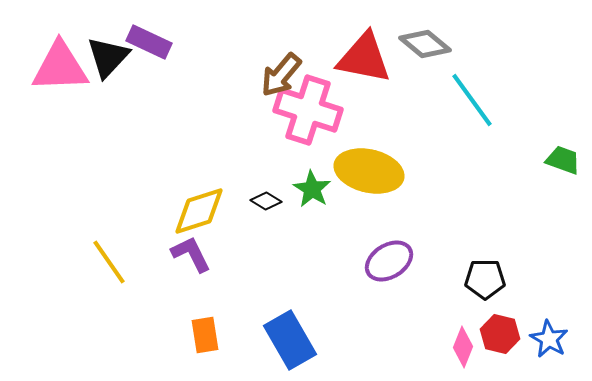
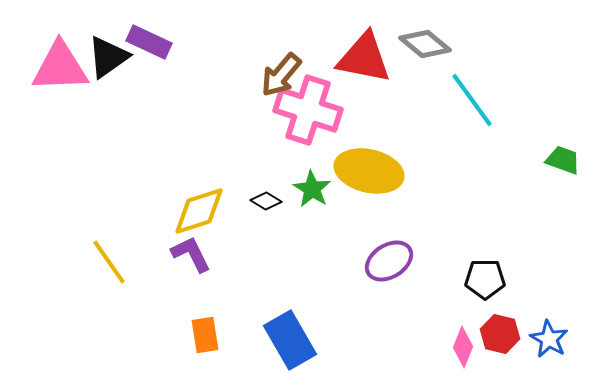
black triangle: rotated 12 degrees clockwise
